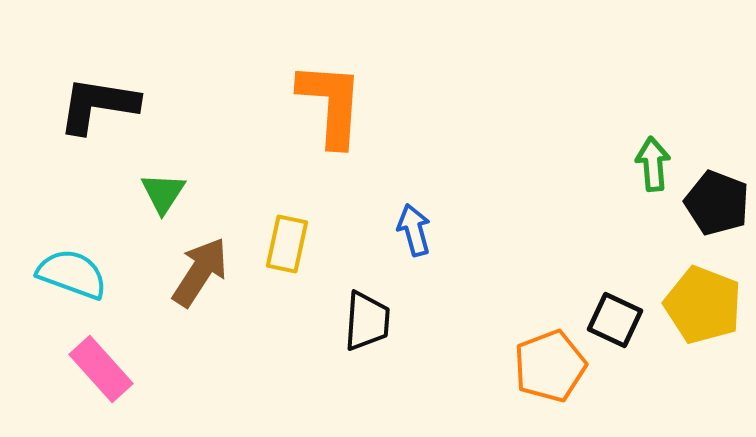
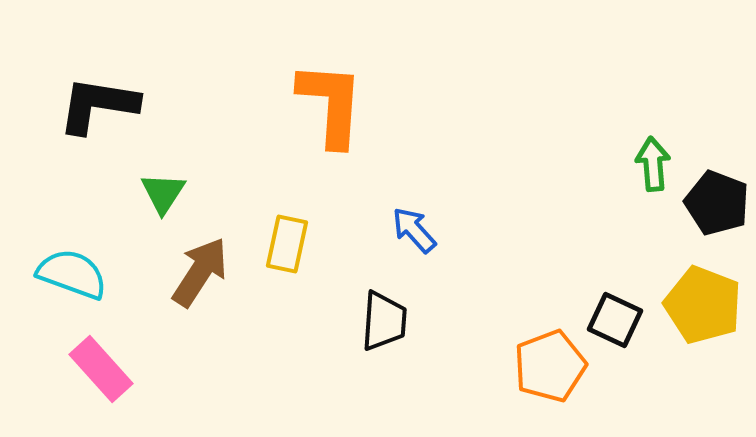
blue arrow: rotated 27 degrees counterclockwise
black trapezoid: moved 17 px right
